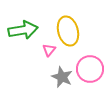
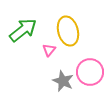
green arrow: rotated 28 degrees counterclockwise
pink circle: moved 3 px down
gray star: moved 1 px right, 4 px down
